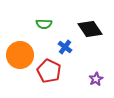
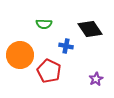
blue cross: moved 1 px right, 1 px up; rotated 24 degrees counterclockwise
